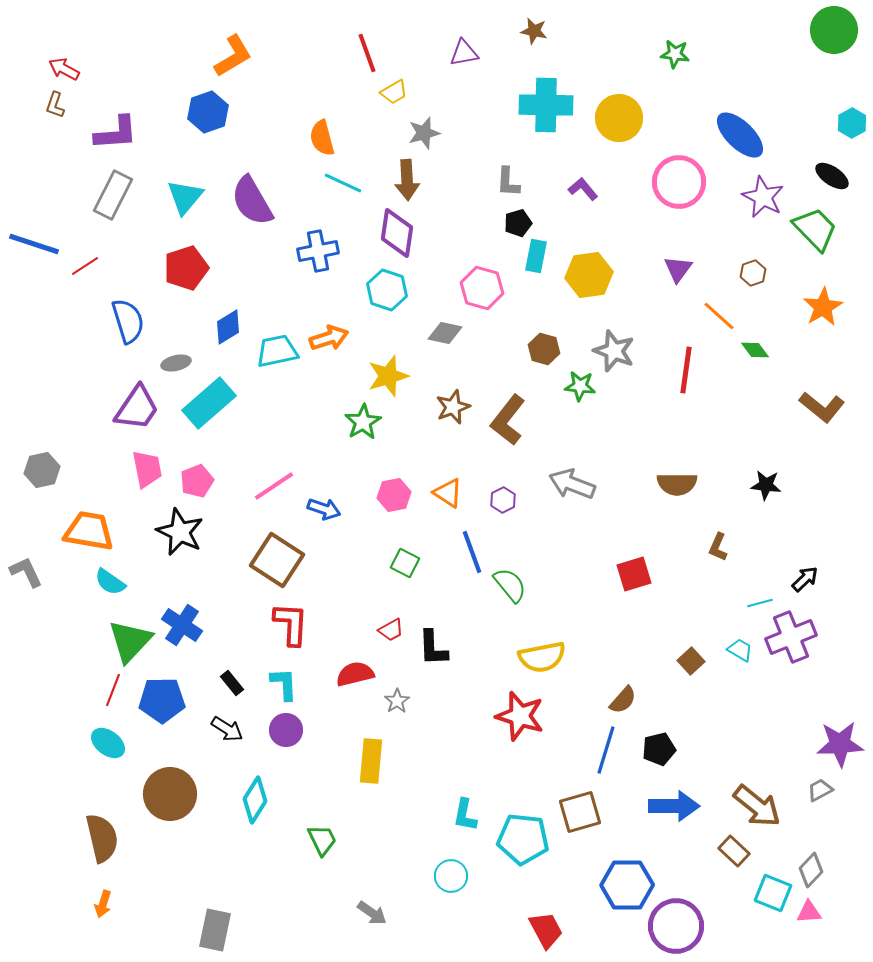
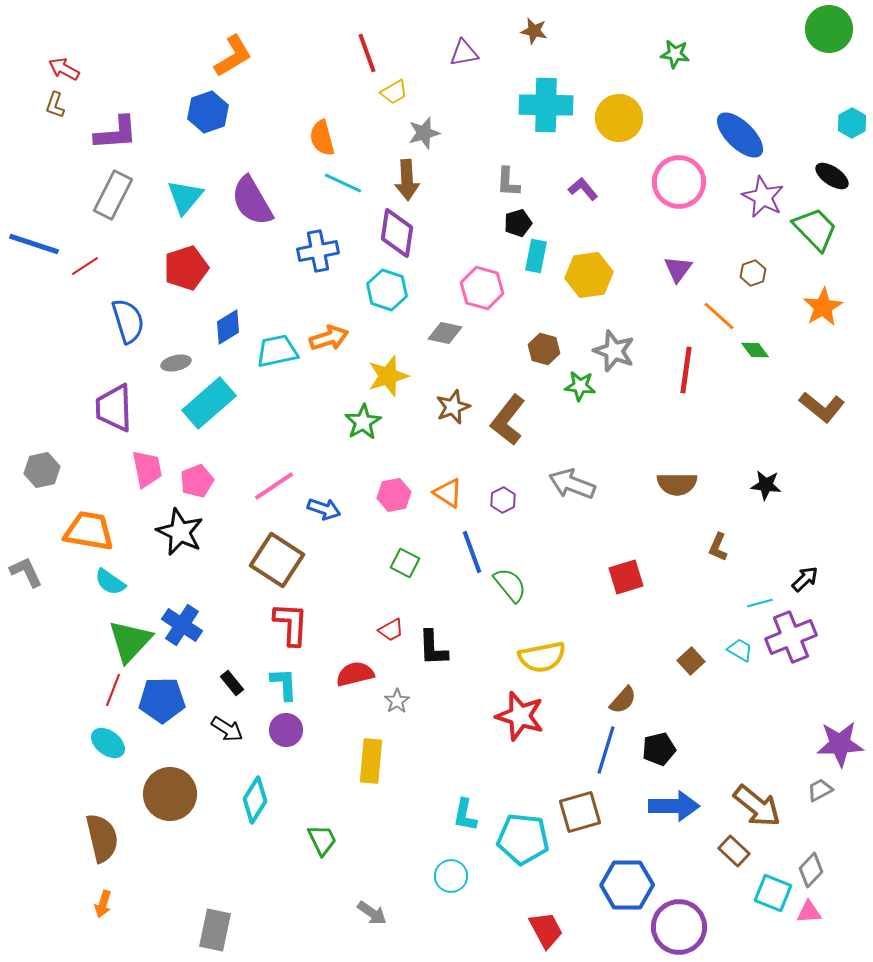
green circle at (834, 30): moved 5 px left, 1 px up
purple trapezoid at (137, 408): moved 23 px left; rotated 144 degrees clockwise
red square at (634, 574): moved 8 px left, 3 px down
purple circle at (676, 926): moved 3 px right, 1 px down
